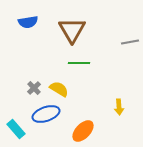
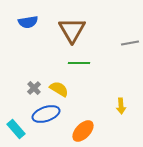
gray line: moved 1 px down
yellow arrow: moved 2 px right, 1 px up
